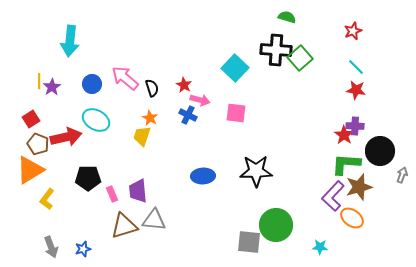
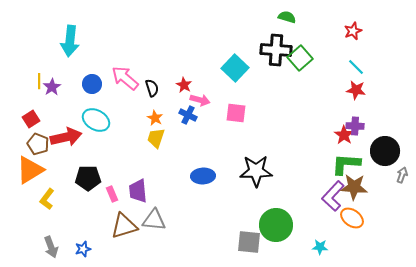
orange star at (150, 118): moved 5 px right
yellow trapezoid at (142, 136): moved 14 px right, 2 px down
black circle at (380, 151): moved 5 px right
brown star at (359, 187): moved 5 px left; rotated 20 degrees clockwise
